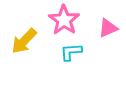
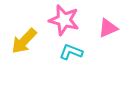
pink star: rotated 20 degrees counterclockwise
cyan L-shape: rotated 25 degrees clockwise
